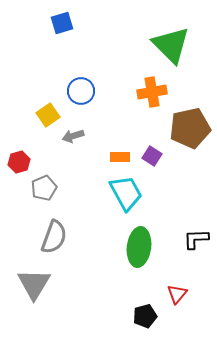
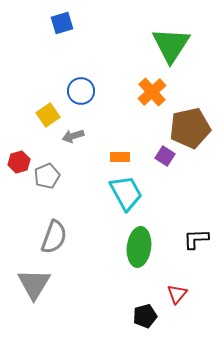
green triangle: rotated 18 degrees clockwise
orange cross: rotated 32 degrees counterclockwise
purple square: moved 13 px right
gray pentagon: moved 3 px right, 12 px up
